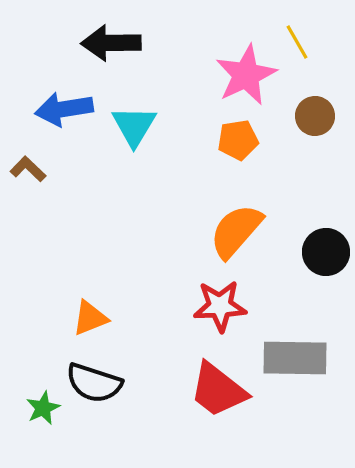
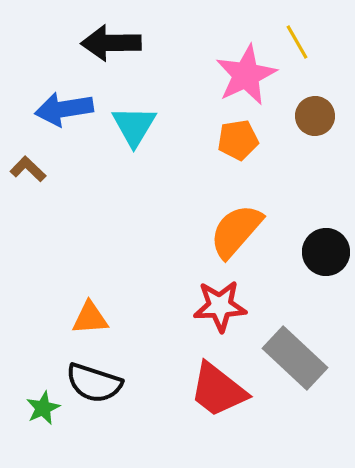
orange triangle: rotated 18 degrees clockwise
gray rectangle: rotated 42 degrees clockwise
